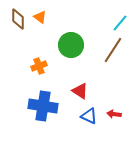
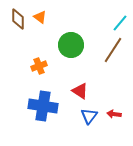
blue triangle: rotated 42 degrees clockwise
